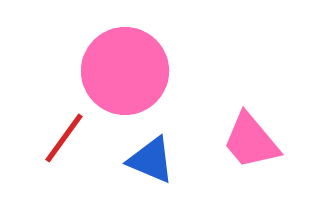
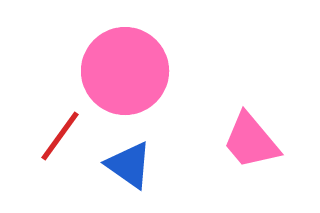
red line: moved 4 px left, 2 px up
blue triangle: moved 22 px left, 5 px down; rotated 12 degrees clockwise
